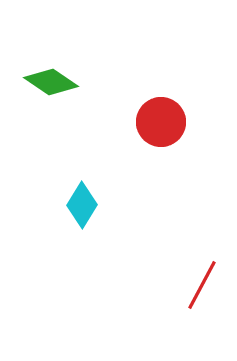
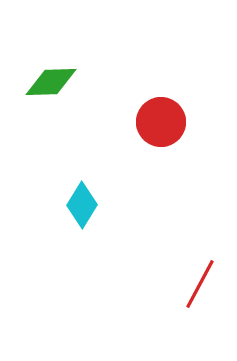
green diamond: rotated 36 degrees counterclockwise
red line: moved 2 px left, 1 px up
